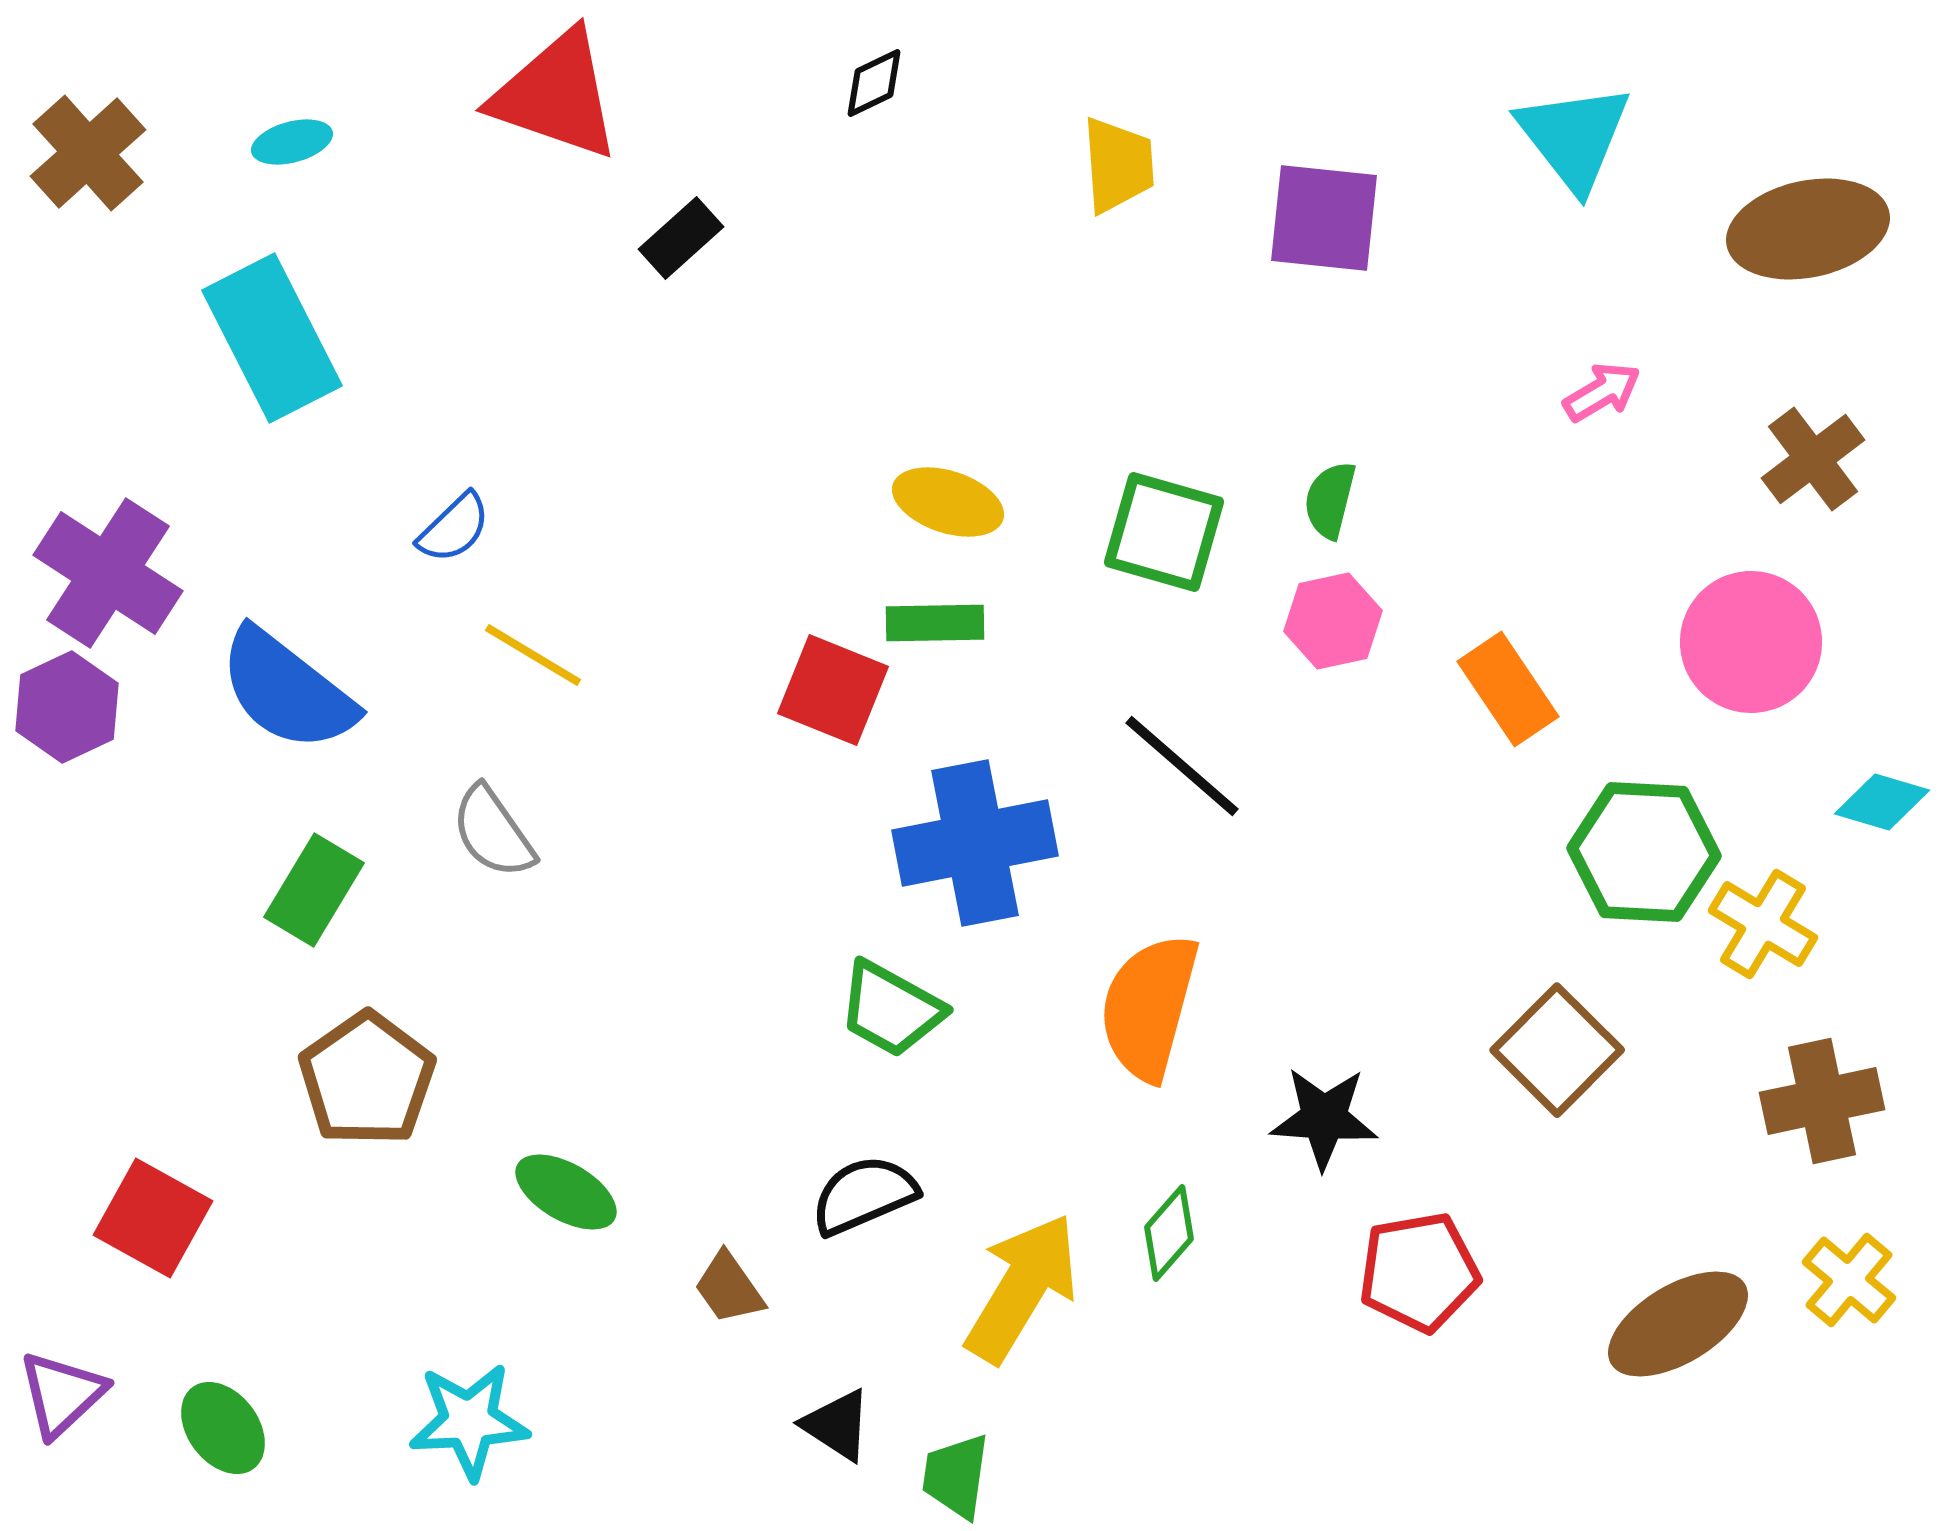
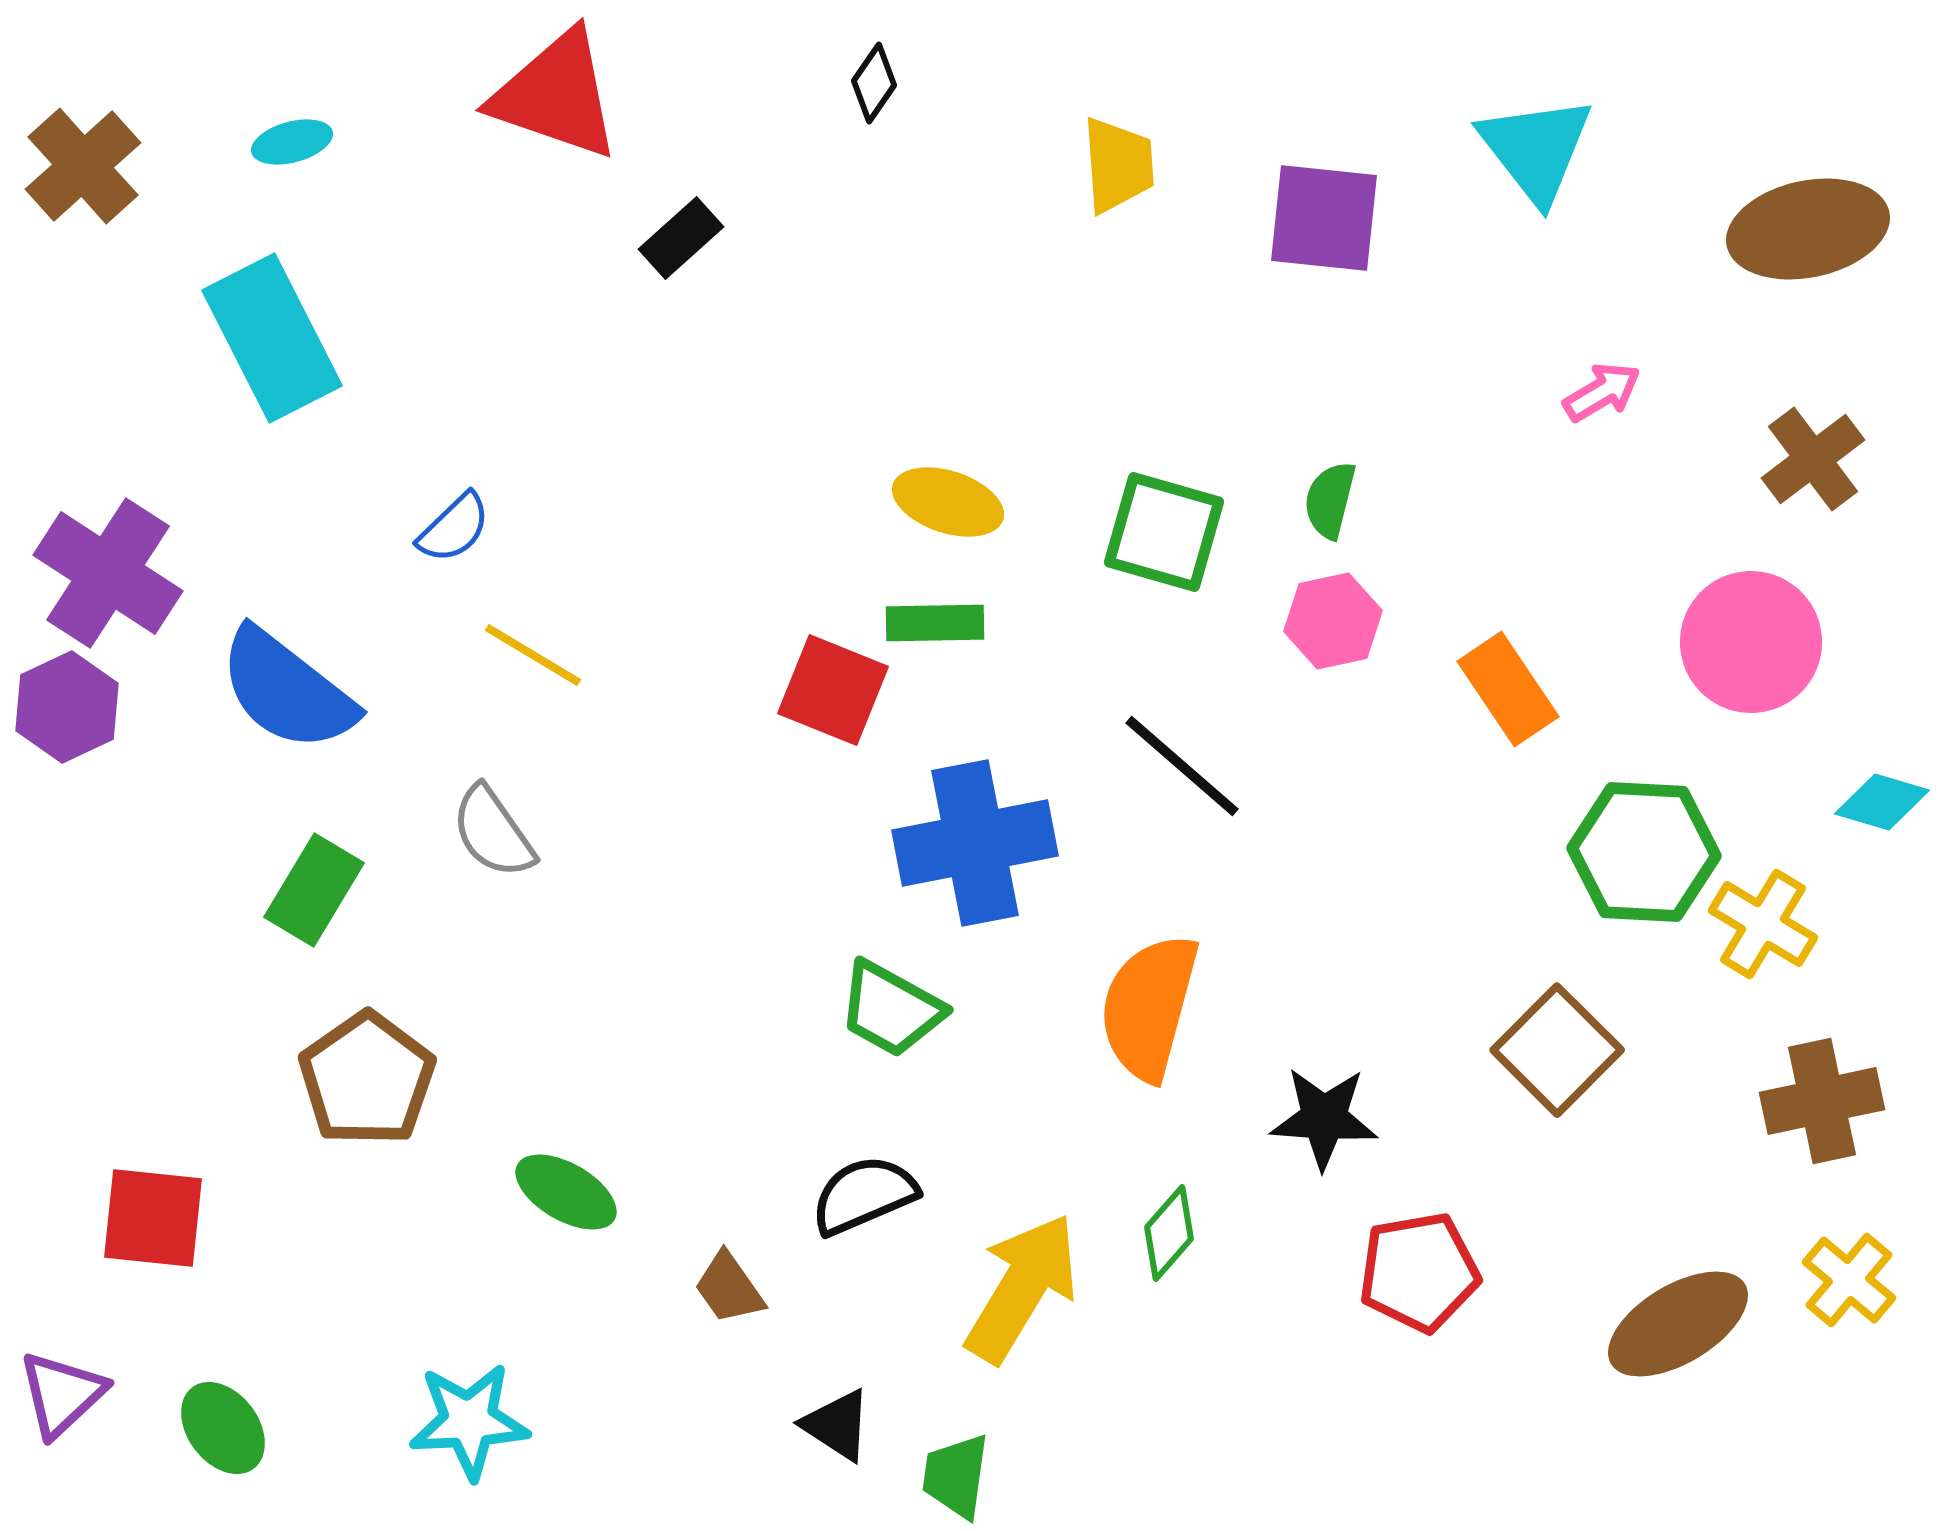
black diamond at (874, 83): rotated 30 degrees counterclockwise
cyan triangle at (1574, 137): moved 38 px left, 12 px down
brown cross at (88, 153): moved 5 px left, 13 px down
red square at (153, 1218): rotated 23 degrees counterclockwise
